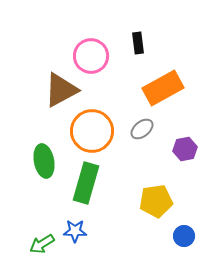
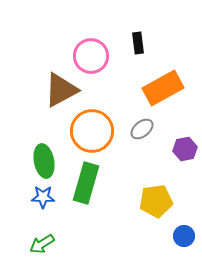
blue star: moved 32 px left, 34 px up
